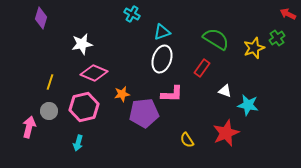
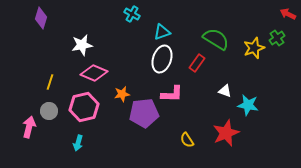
white star: moved 1 px down
red rectangle: moved 5 px left, 5 px up
